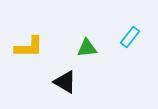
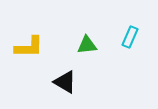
cyan rectangle: rotated 15 degrees counterclockwise
green triangle: moved 3 px up
